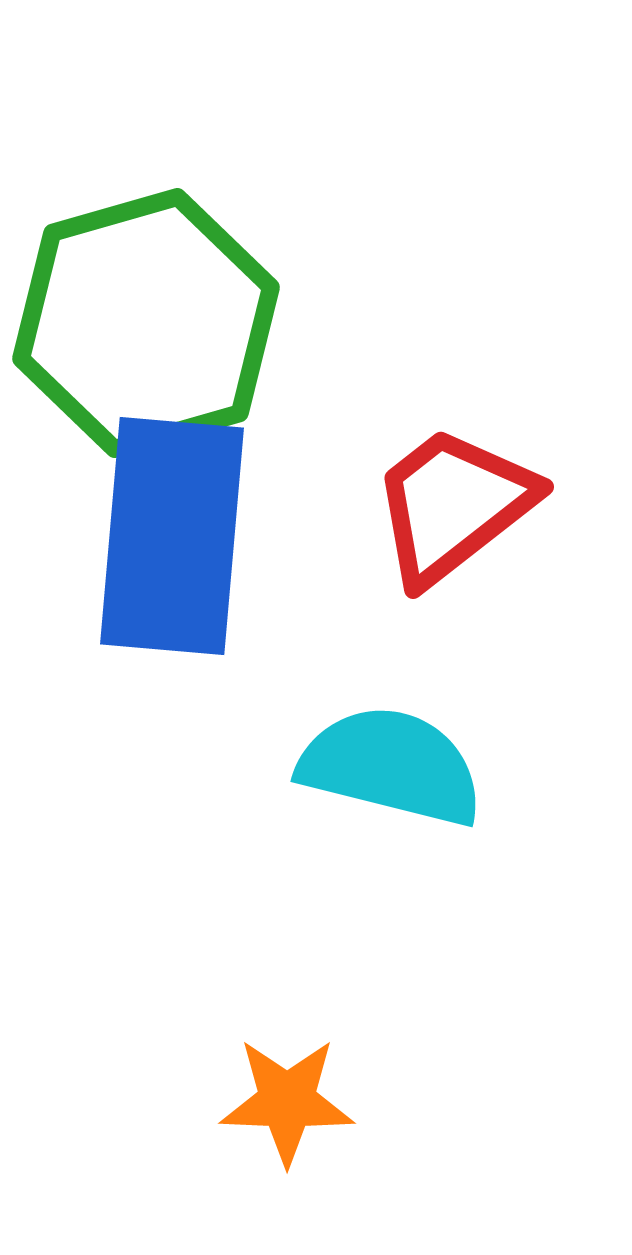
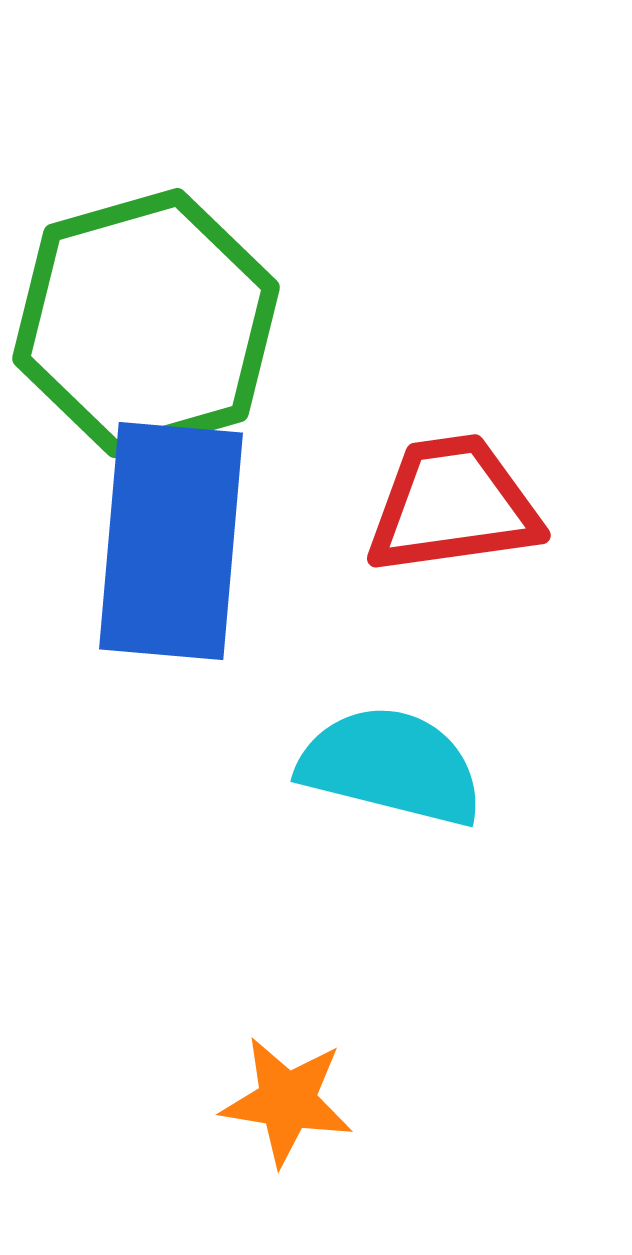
red trapezoid: rotated 30 degrees clockwise
blue rectangle: moved 1 px left, 5 px down
orange star: rotated 7 degrees clockwise
